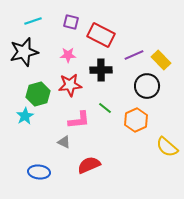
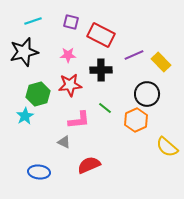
yellow rectangle: moved 2 px down
black circle: moved 8 px down
